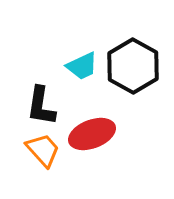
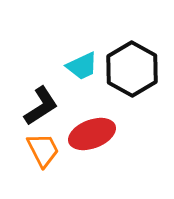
black hexagon: moved 1 px left, 3 px down
black L-shape: rotated 132 degrees counterclockwise
orange trapezoid: rotated 15 degrees clockwise
